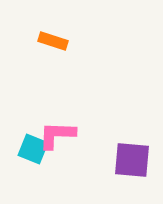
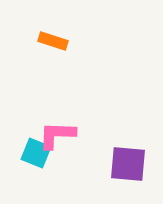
cyan square: moved 3 px right, 4 px down
purple square: moved 4 px left, 4 px down
